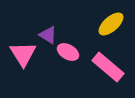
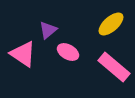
purple triangle: moved 5 px up; rotated 48 degrees clockwise
pink triangle: rotated 24 degrees counterclockwise
pink rectangle: moved 6 px right
